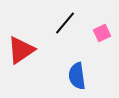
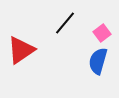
pink square: rotated 12 degrees counterclockwise
blue semicircle: moved 21 px right, 15 px up; rotated 24 degrees clockwise
